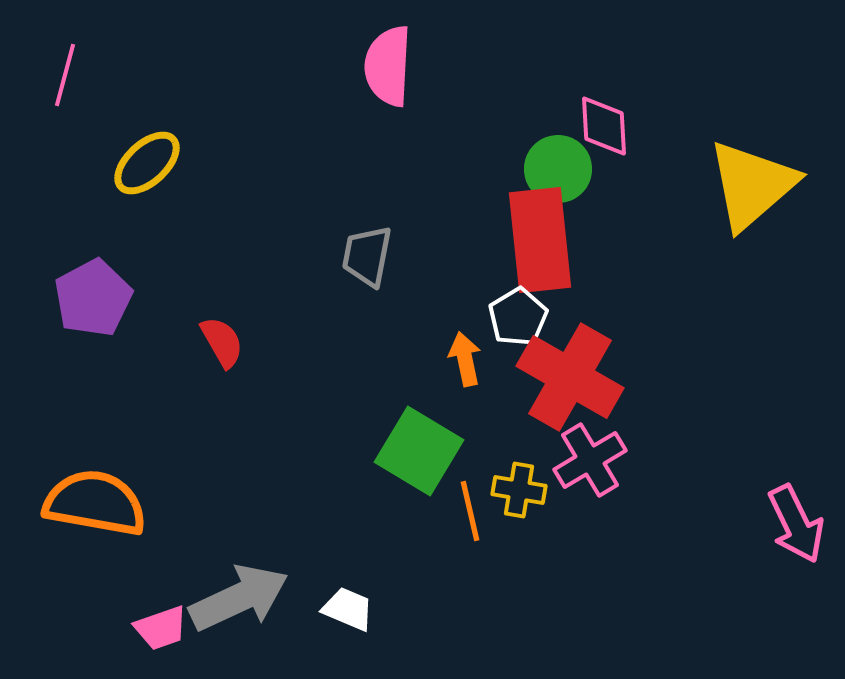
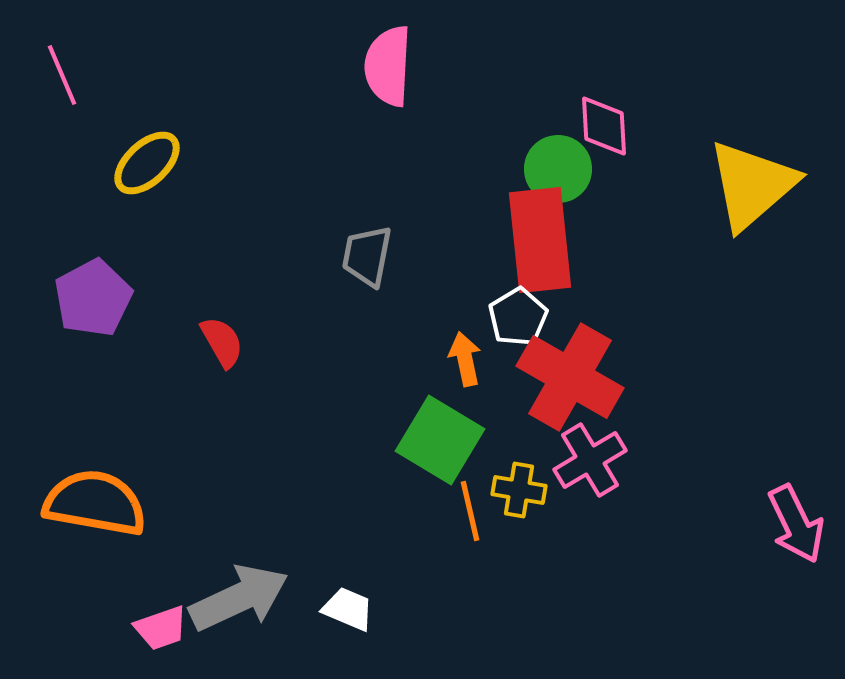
pink line: moved 3 px left; rotated 38 degrees counterclockwise
green square: moved 21 px right, 11 px up
